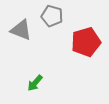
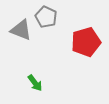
gray pentagon: moved 6 px left, 1 px down; rotated 10 degrees clockwise
green arrow: rotated 78 degrees counterclockwise
